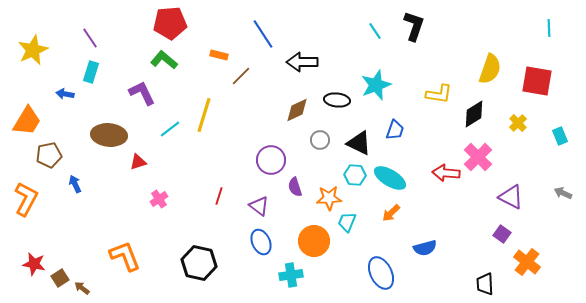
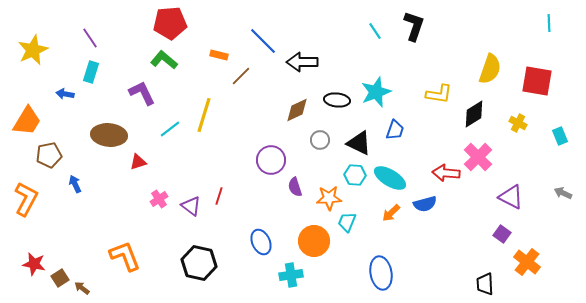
cyan line at (549, 28): moved 5 px up
blue line at (263, 34): moved 7 px down; rotated 12 degrees counterclockwise
cyan star at (376, 85): moved 7 px down
yellow cross at (518, 123): rotated 18 degrees counterclockwise
purple triangle at (259, 206): moved 68 px left
blue semicircle at (425, 248): moved 44 px up
blue ellipse at (381, 273): rotated 16 degrees clockwise
